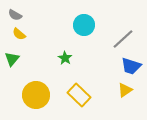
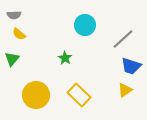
gray semicircle: moved 1 px left; rotated 32 degrees counterclockwise
cyan circle: moved 1 px right
